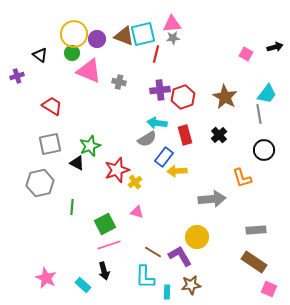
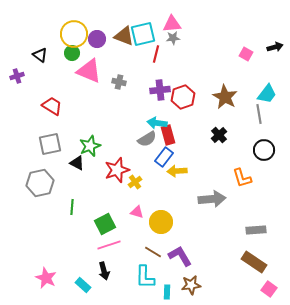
red rectangle at (185, 135): moved 17 px left
yellow circle at (197, 237): moved 36 px left, 15 px up
pink square at (269, 289): rotated 14 degrees clockwise
